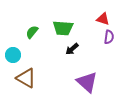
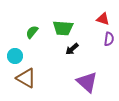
purple semicircle: moved 2 px down
cyan circle: moved 2 px right, 1 px down
